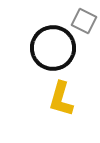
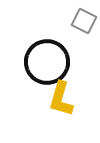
black circle: moved 6 px left, 14 px down
